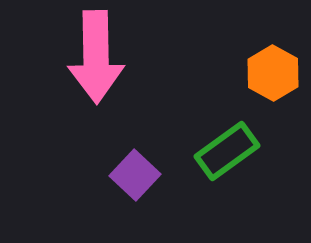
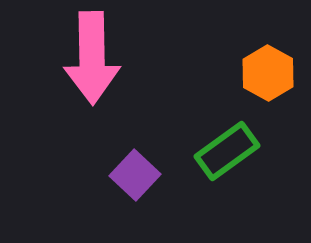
pink arrow: moved 4 px left, 1 px down
orange hexagon: moved 5 px left
